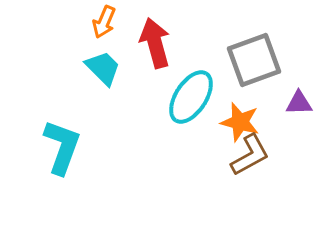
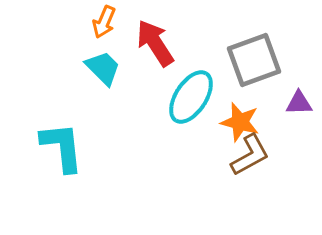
red arrow: rotated 18 degrees counterclockwise
cyan L-shape: rotated 26 degrees counterclockwise
